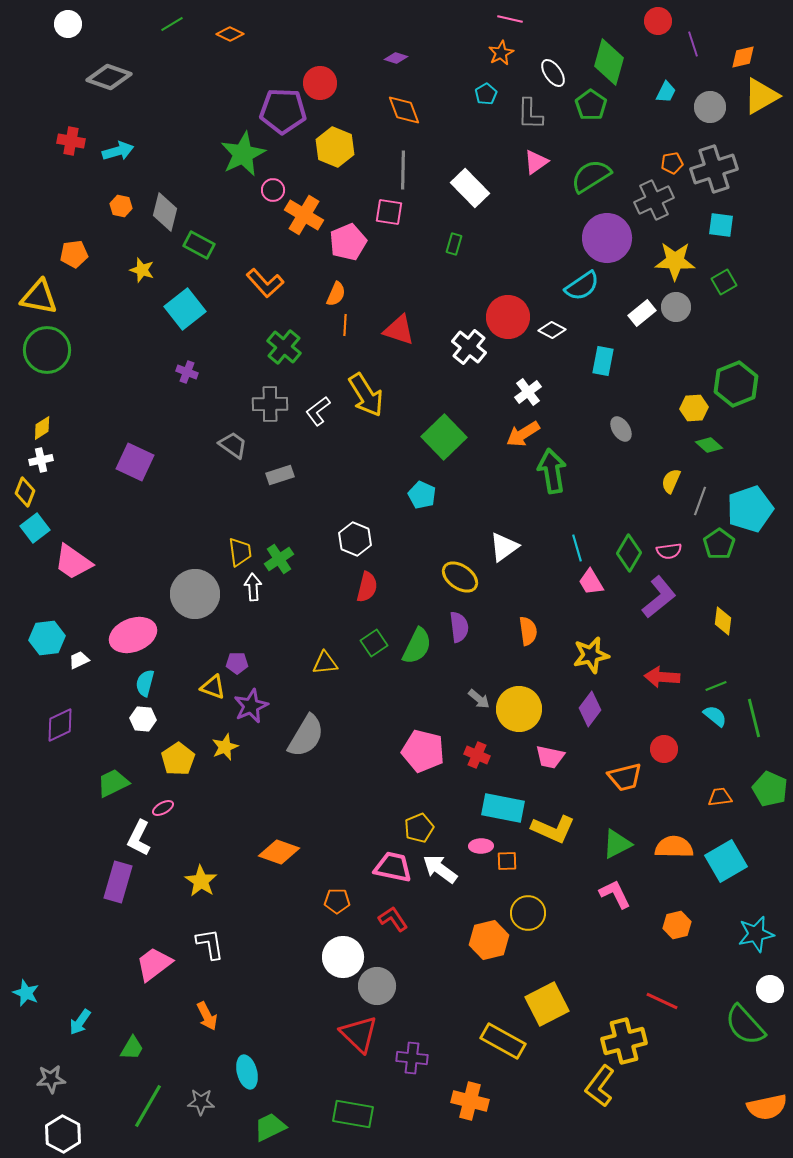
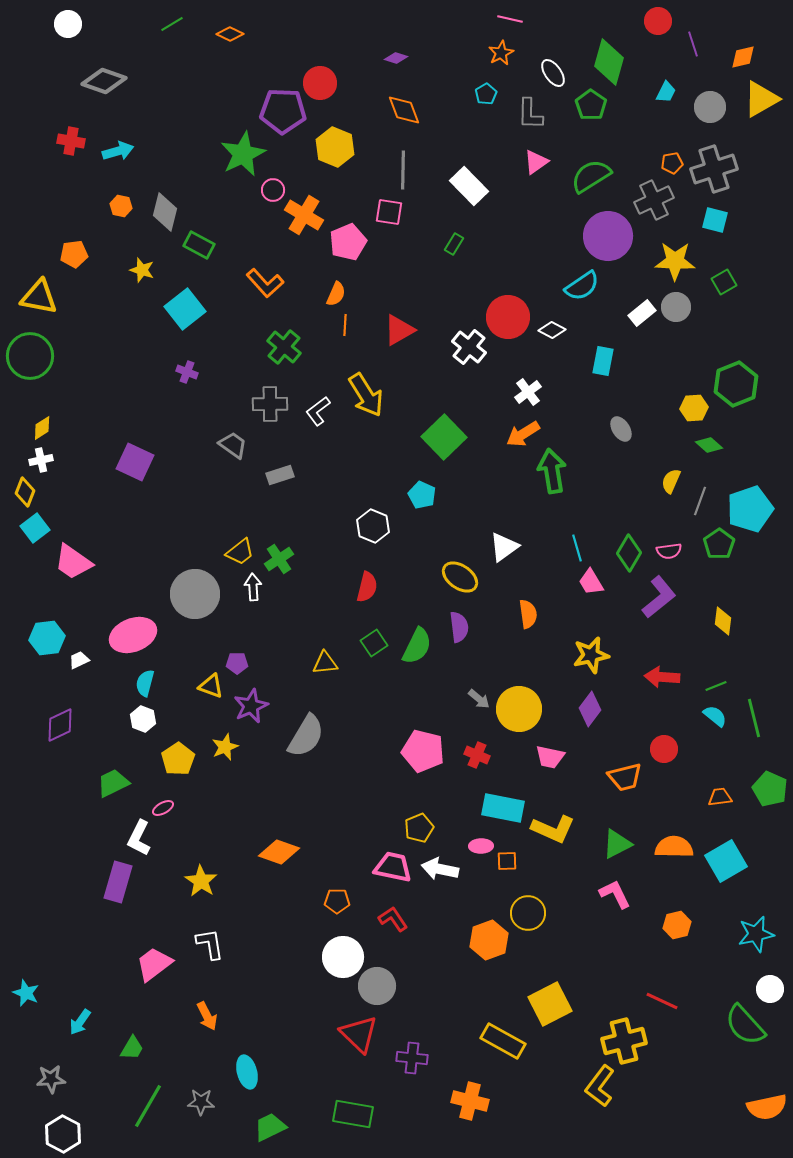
gray diamond at (109, 77): moved 5 px left, 4 px down
yellow triangle at (761, 96): moved 3 px down
white rectangle at (470, 188): moved 1 px left, 2 px up
cyan square at (721, 225): moved 6 px left, 5 px up; rotated 8 degrees clockwise
purple circle at (607, 238): moved 1 px right, 2 px up
green rectangle at (454, 244): rotated 15 degrees clockwise
red triangle at (399, 330): rotated 48 degrees counterclockwise
green circle at (47, 350): moved 17 px left, 6 px down
white hexagon at (355, 539): moved 18 px right, 13 px up
yellow trapezoid at (240, 552): rotated 60 degrees clockwise
orange semicircle at (528, 631): moved 17 px up
yellow triangle at (213, 687): moved 2 px left, 1 px up
white hexagon at (143, 719): rotated 15 degrees clockwise
white arrow at (440, 869): rotated 24 degrees counterclockwise
orange hexagon at (489, 940): rotated 6 degrees counterclockwise
yellow square at (547, 1004): moved 3 px right
